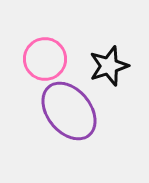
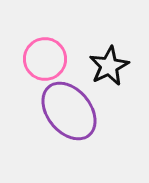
black star: rotated 9 degrees counterclockwise
